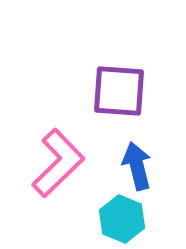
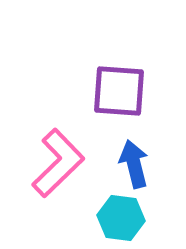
blue arrow: moved 3 px left, 2 px up
cyan hexagon: moved 1 px left, 1 px up; rotated 15 degrees counterclockwise
